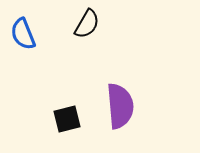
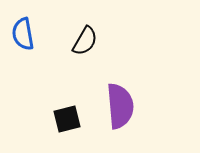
black semicircle: moved 2 px left, 17 px down
blue semicircle: rotated 12 degrees clockwise
